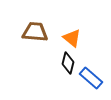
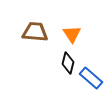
orange triangle: moved 4 px up; rotated 18 degrees clockwise
